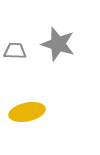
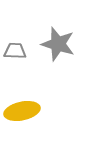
yellow ellipse: moved 5 px left, 1 px up
